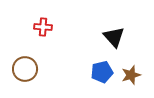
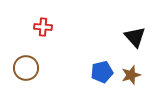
black triangle: moved 21 px right
brown circle: moved 1 px right, 1 px up
